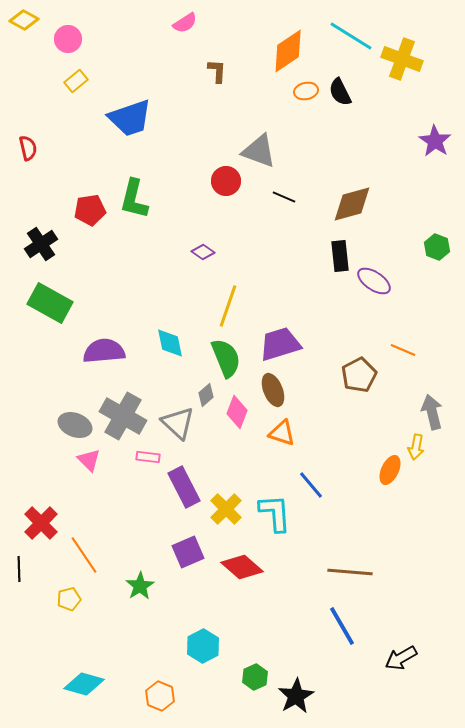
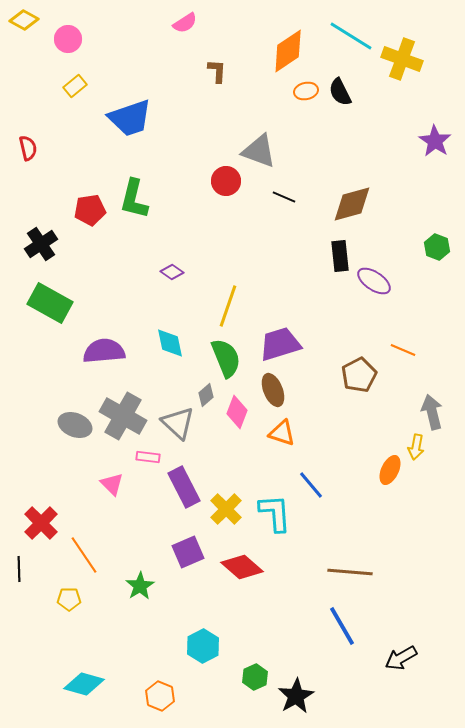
yellow rectangle at (76, 81): moved 1 px left, 5 px down
purple diamond at (203, 252): moved 31 px left, 20 px down
pink triangle at (89, 460): moved 23 px right, 24 px down
yellow pentagon at (69, 599): rotated 15 degrees clockwise
